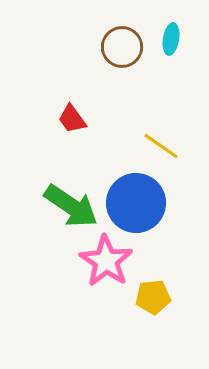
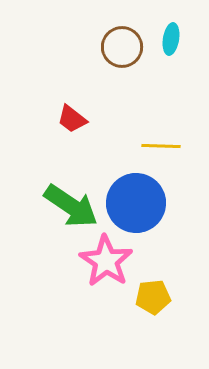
red trapezoid: rotated 16 degrees counterclockwise
yellow line: rotated 33 degrees counterclockwise
